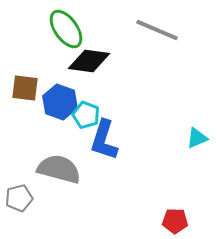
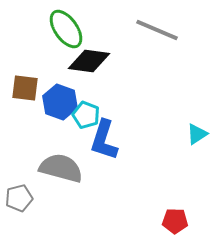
cyan triangle: moved 4 px up; rotated 10 degrees counterclockwise
gray semicircle: moved 2 px right, 1 px up
